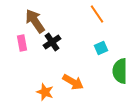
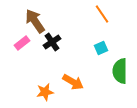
orange line: moved 5 px right
pink rectangle: rotated 63 degrees clockwise
orange star: rotated 30 degrees counterclockwise
